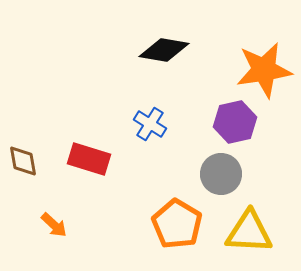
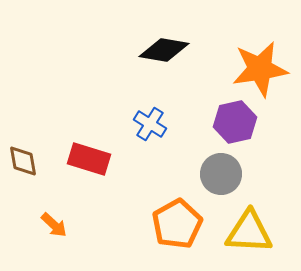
orange star: moved 4 px left, 1 px up
orange pentagon: rotated 12 degrees clockwise
